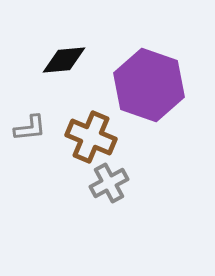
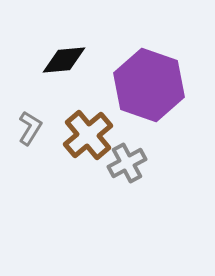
gray L-shape: rotated 52 degrees counterclockwise
brown cross: moved 3 px left, 2 px up; rotated 27 degrees clockwise
gray cross: moved 18 px right, 20 px up
